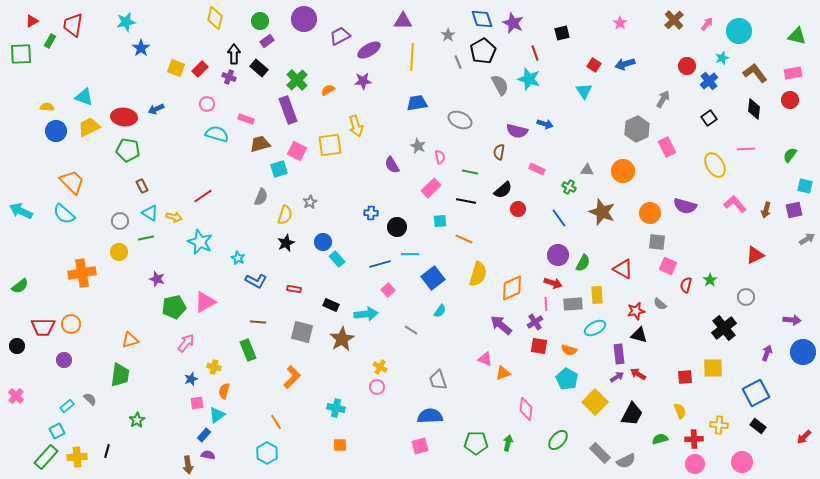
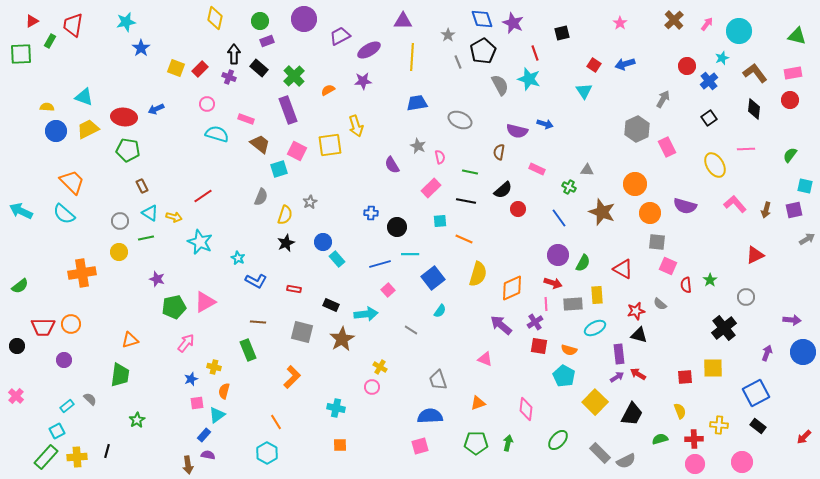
purple rectangle at (267, 41): rotated 16 degrees clockwise
green cross at (297, 80): moved 3 px left, 4 px up
yellow trapezoid at (89, 127): moved 1 px left, 2 px down
brown trapezoid at (260, 144): rotated 55 degrees clockwise
orange circle at (623, 171): moved 12 px right, 13 px down
red semicircle at (686, 285): rotated 21 degrees counterclockwise
orange triangle at (503, 373): moved 25 px left, 30 px down
cyan pentagon at (567, 379): moved 3 px left, 3 px up
pink circle at (377, 387): moved 5 px left
